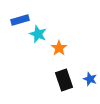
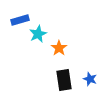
cyan star: rotated 24 degrees clockwise
black rectangle: rotated 10 degrees clockwise
